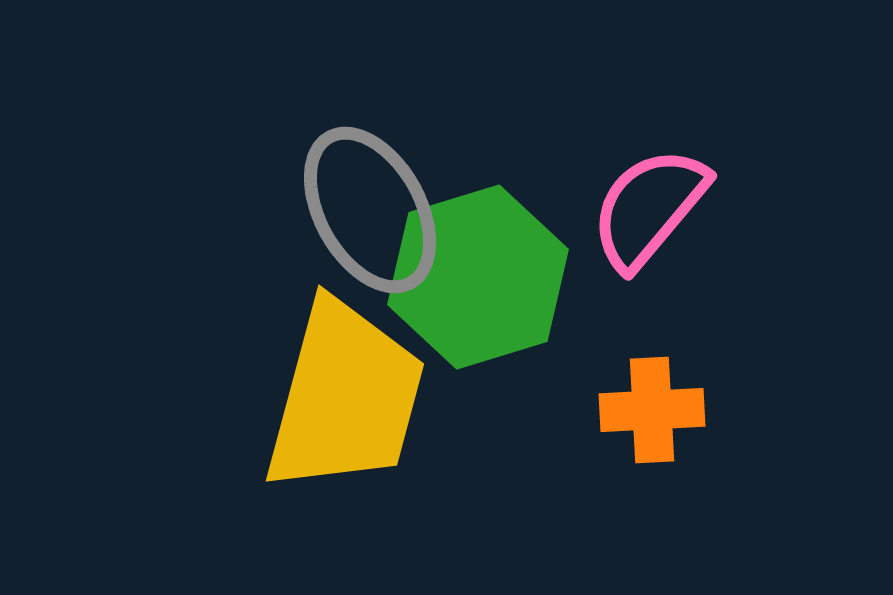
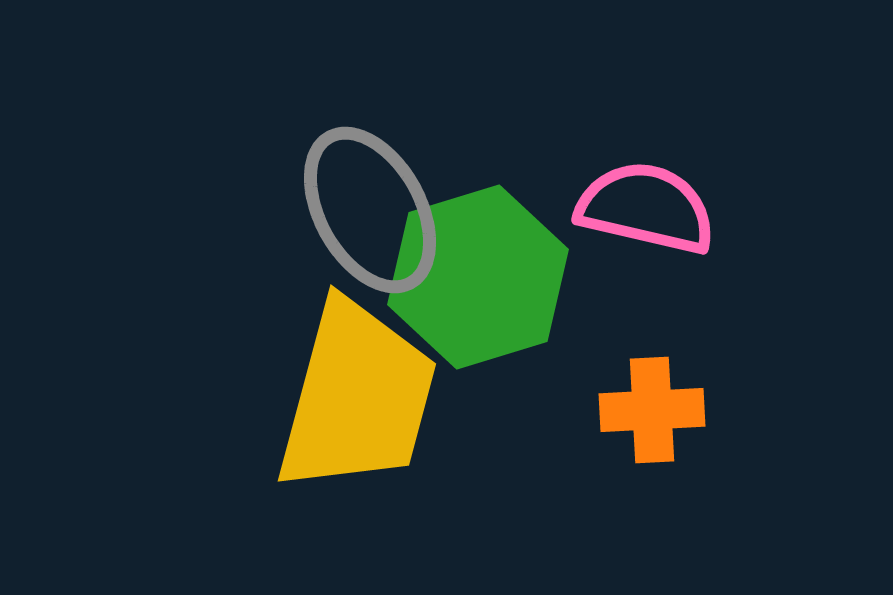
pink semicircle: moved 3 px left; rotated 63 degrees clockwise
yellow trapezoid: moved 12 px right
